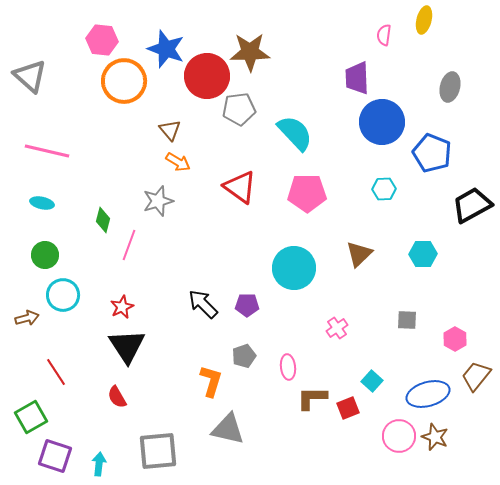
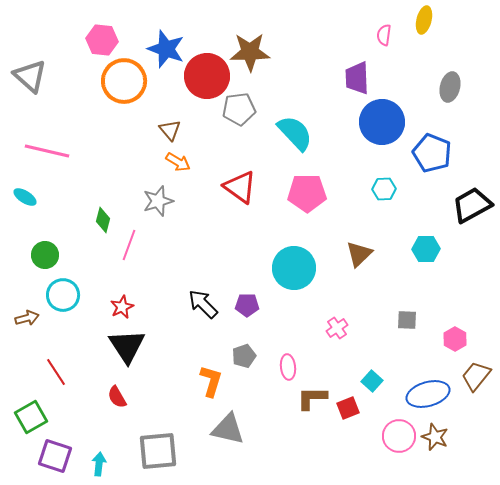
cyan ellipse at (42, 203): moved 17 px left, 6 px up; rotated 20 degrees clockwise
cyan hexagon at (423, 254): moved 3 px right, 5 px up
